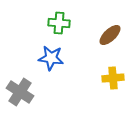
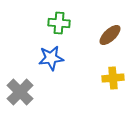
blue star: rotated 15 degrees counterclockwise
gray cross: rotated 12 degrees clockwise
